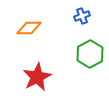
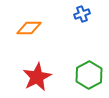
blue cross: moved 2 px up
green hexagon: moved 1 px left, 21 px down
